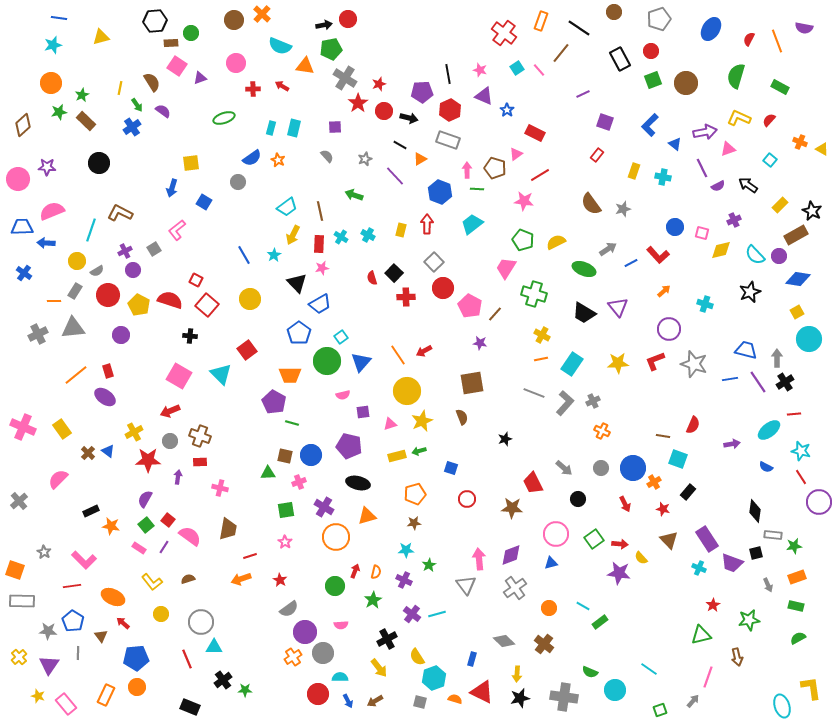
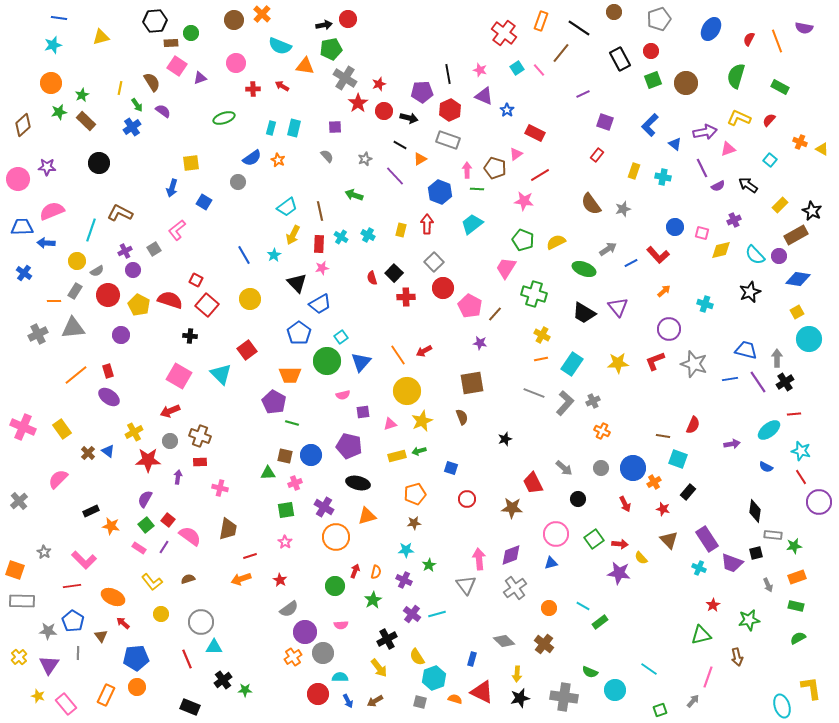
purple ellipse at (105, 397): moved 4 px right
pink cross at (299, 482): moved 4 px left, 1 px down
